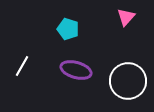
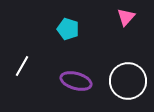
purple ellipse: moved 11 px down
